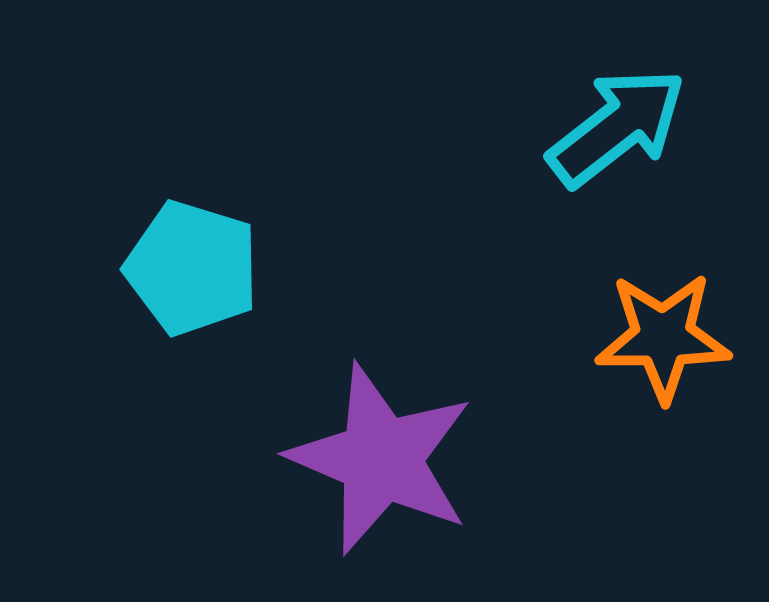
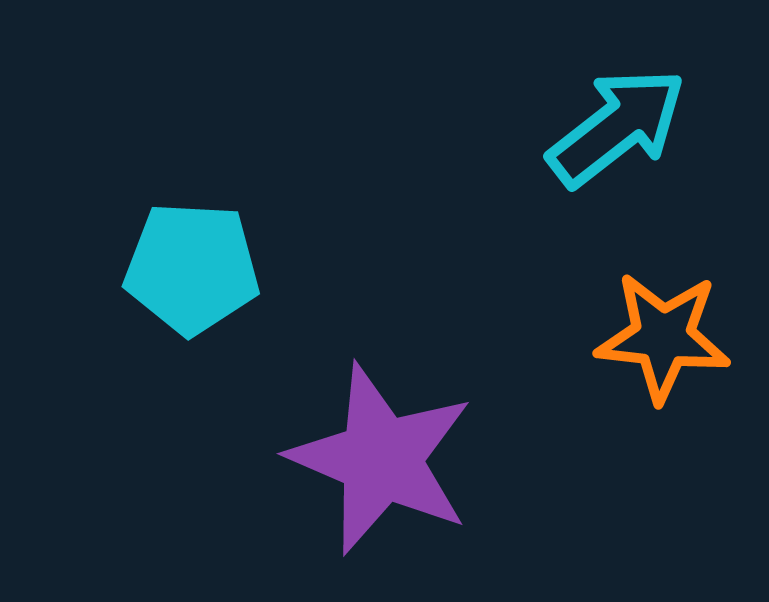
cyan pentagon: rotated 14 degrees counterclockwise
orange star: rotated 6 degrees clockwise
